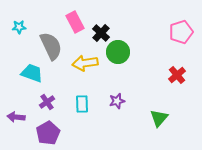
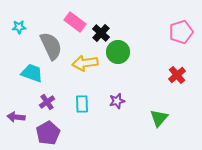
pink rectangle: rotated 25 degrees counterclockwise
